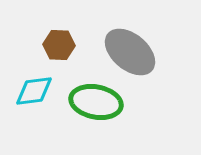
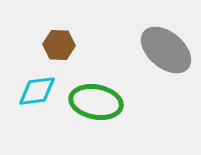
gray ellipse: moved 36 px right, 2 px up
cyan diamond: moved 3 px right
